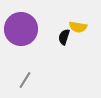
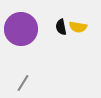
black semicircle: moved 3 px left, 10 px up; rotated 28 degrees counterclockwise
gray line: moved 2 px left, 3 px down
